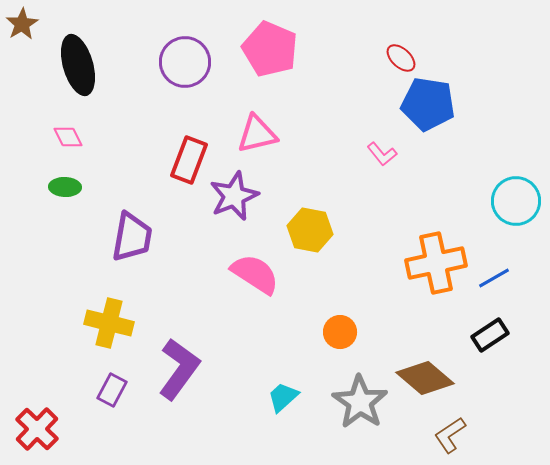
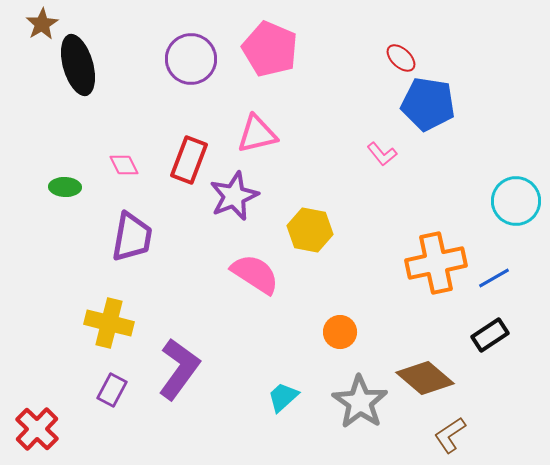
brown star: moved 20 px right
purple circle: moved 6 px right, 3 px up
pink diamond: moved 56 px right, 28 px down
